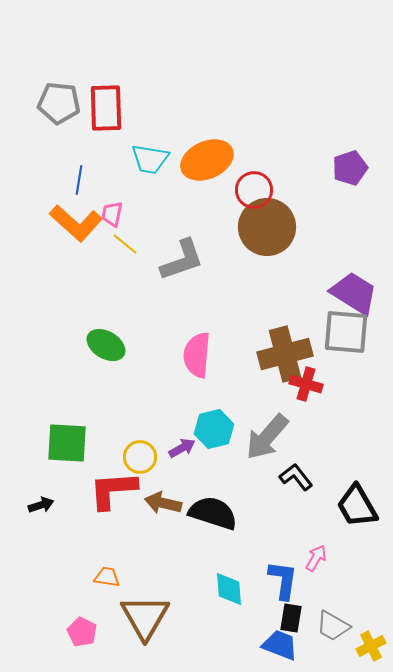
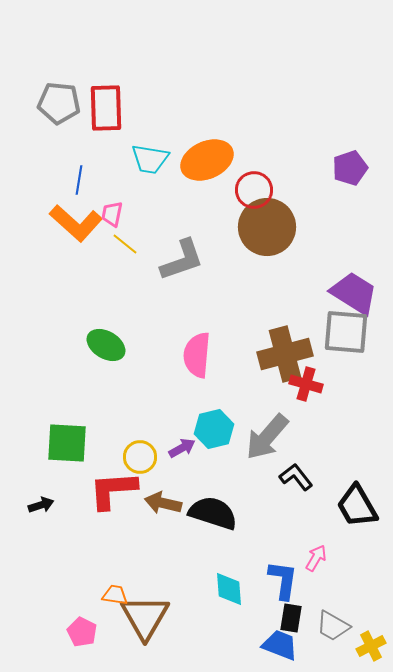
orange trapezoid: moved 8 px right, 18 px down
